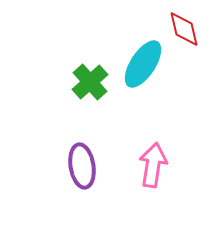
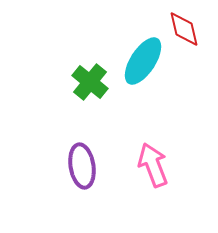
cyan ellipse: moved 3 px up
green cross: rotated 9 degrees counterclockwise
pink arrow: rotated 30 degrees counterclockwise
